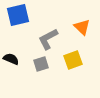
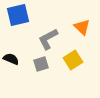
yellow square: rotated 12 degrees counterclockwise
